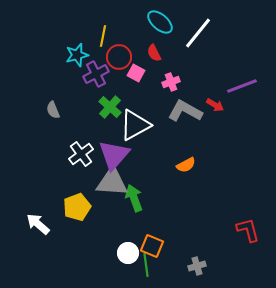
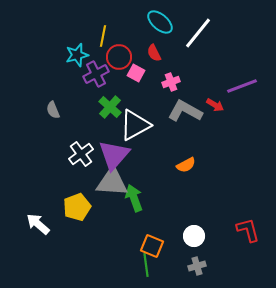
white circle: moved 66 px right, 17 px up
